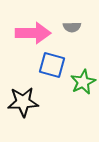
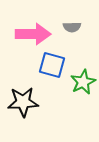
pink arrow: moved 1 px down
